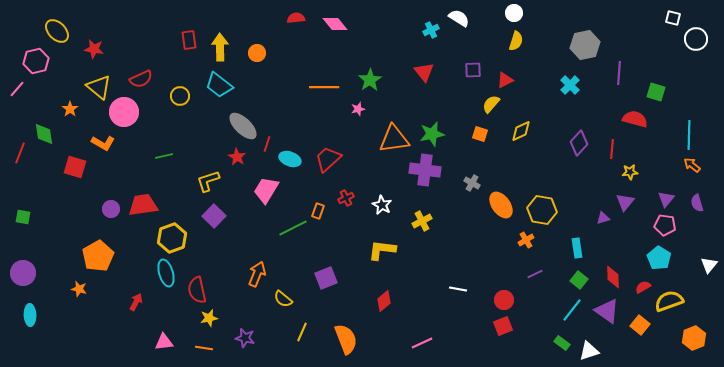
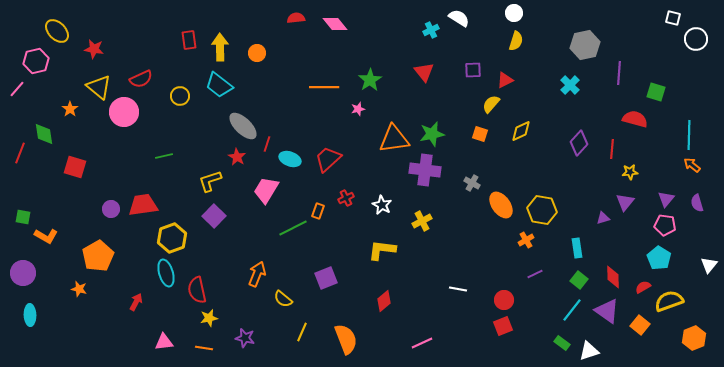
orange L-shape at (103, 143): moved 57 px left, 93 px down
yellow L-shape at (208, 181): moved 2 px right
